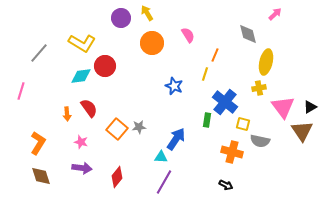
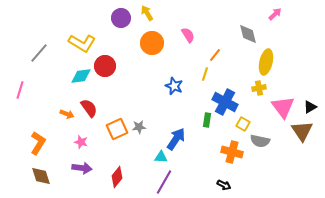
orange line: rotated 16 degrees clockwise
pink line: moved 1 px left, 1 px up
blue cross: rotated 10 degrees counterclockwise
orange arrow: rotated 64 degrees counterclockwise
yellow square: rotated 16 degrees clockwise
orange square: rotated 25 degrees clockwise
black arrow: moved 2 px left
